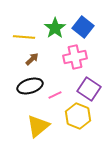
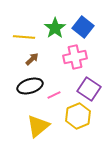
pink line: moved 1 px left
yellow hexagon: rotated 15 degrees clockwise
